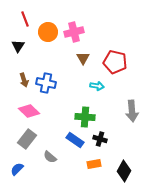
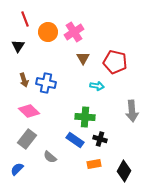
pink cross: rotated 18 degrees counterclockwise
